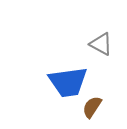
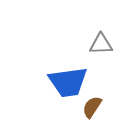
gray triangle: rotated 30 degrees counterclockwise
